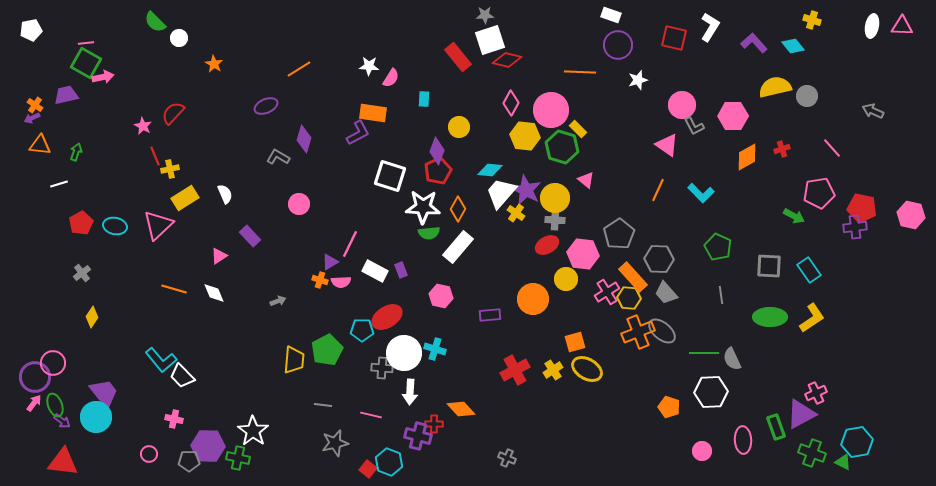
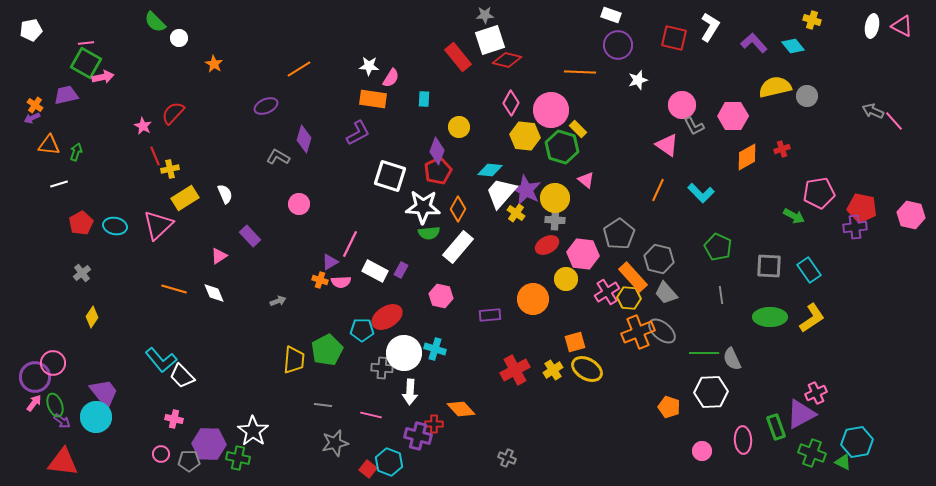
pink triangle at (902, 26): rotated 25 degrees clockwise
orange rectangle at (373, 113): moved 14 px up
orange triangle at (40, 145): moved 9 px right
pink line at (832, 148): moved 62 px right, 27 px up
gray hexagon at (659, 259): rotated 12 degrees clockwise
purple rectangle at (401, 270): rotated 49 degrees clockwise
purple hexagon at (208, 446): moved 1 px right, 2 px up
pink circle at (149, 454): moved 12 px right
